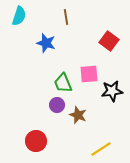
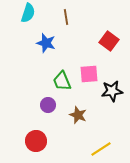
cyan semicircle: moved 9 px right, 3 px up
green trapezoid: moved 1 px left, 2 px up
purple circle: moved 9 px left
